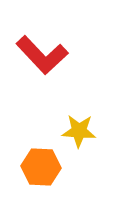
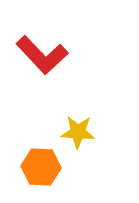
yellow star: moved 1 px left, 1 px down
